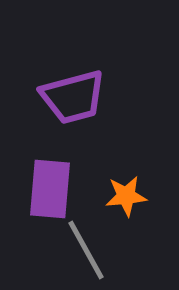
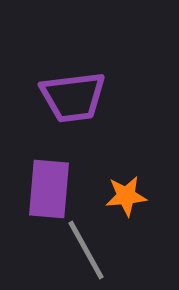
purple trapezoid: rotated 8 degrees clockwise
purple rectangle: moved 1 px left
